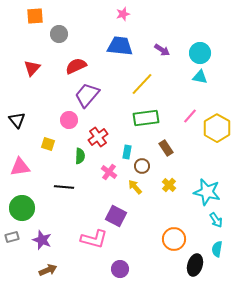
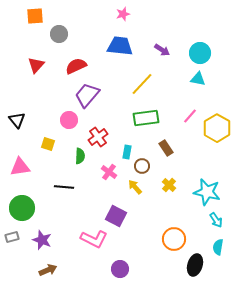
red triangle: moved 4 px right, 3 px up
cyan triangle: moved 2 px left, 2 px down
pink L-shape: rotated 12 degrees clockwise
cyan semicircle: moved 1 px right, 2 px up
